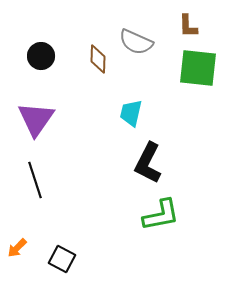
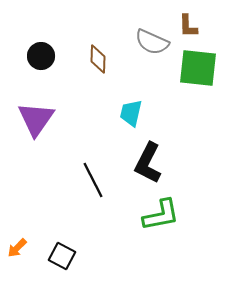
gray semicircle: moved 16 px right
black line: moved 58 px right; rotated 9 degrees counterclockwise
black square: moved 3 px up
